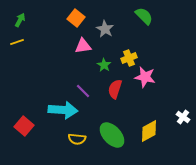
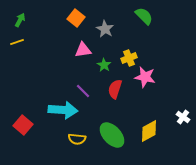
pink triangle: moved 4 px down
red square: moved 1 px left, 1 px up
